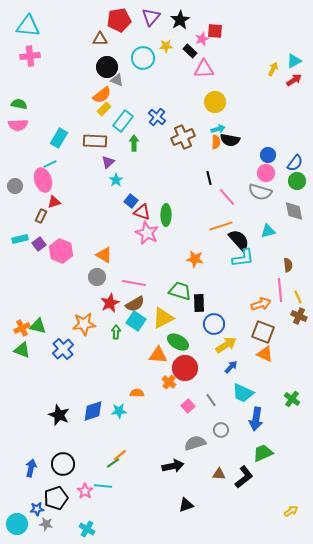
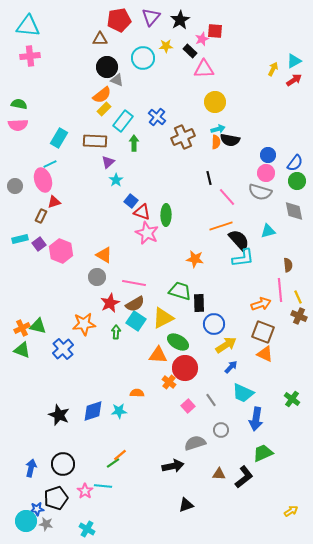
cyan circle at (17, 524): moved 9 px right, 3 px up
